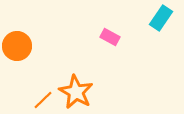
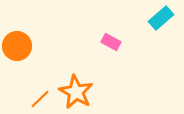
cyan rectangle: rotated 15 degrees clockwise
pink rectangle: moved 1 px right, 5 px down
orange line: moved 3 px left, 1 px up
